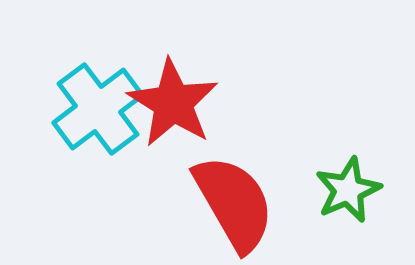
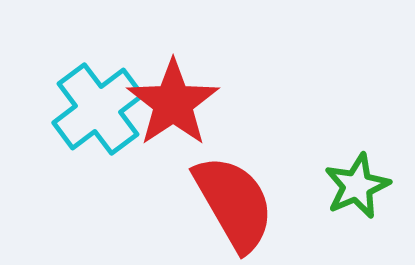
red star: rotated 6 degrees clockwise
green star: moved 9 px right, 4 px up
